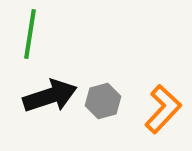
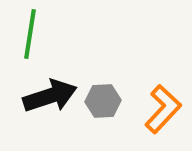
gray hexagon: rotated 12 degrees clockwise
